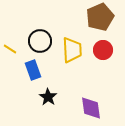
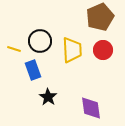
yellow line: moved 4 px right; rotated 16 degrees counterclockwise
